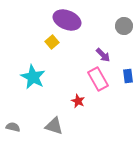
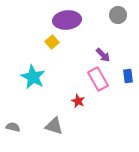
purple ellipse: rotated 28 degrees counterclockwise
gray circle: moved 6 px left, 11 px up
